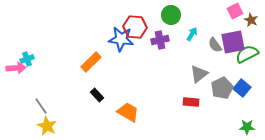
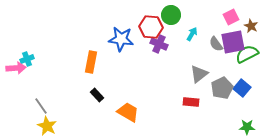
pink square: moved 4 px left, 6 px down
brown star: moved 6 px down
red hexagon: moved 16 px right
purple cross: moved 1 px left, 4 px down; rotated 36 degrees clockwise
gray semicircle: moved 1 px right, 1 px up
orange rectangle: rotated 35 degrees counterclockwise
